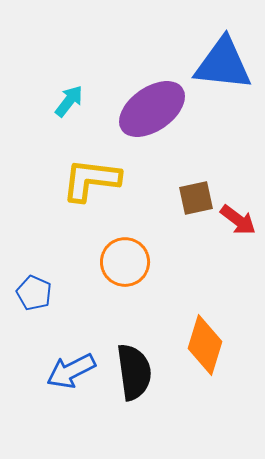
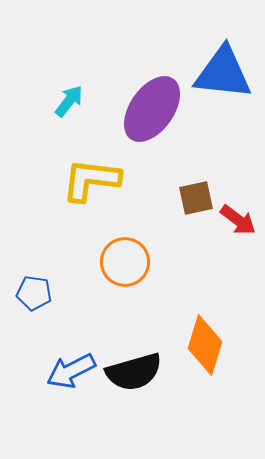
blue triangle: moved 9 px down
purple ellipse: rotated 20 degrees counterclockwise
blue pentagon: rotated 16 degrees counterclockwise
black semicircle: rotated 82 degrees clockwise
